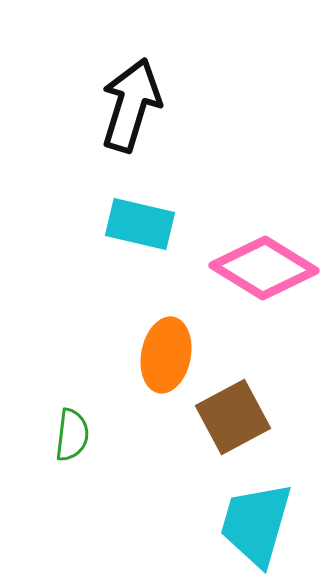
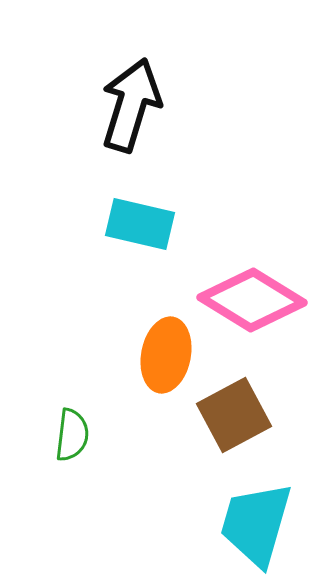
pink diamond: moved 12 px left, 32 px down
brown square: moved 1 px right, 2 px up
